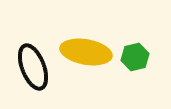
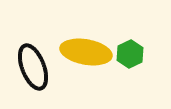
green hexagon: moved 5 px left, 3 px up; rotated 12 degrees counterclockwise
